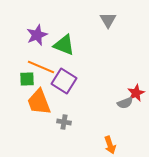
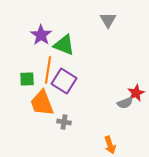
purple star: moved 4 px right; rotated 15 degrees counterclockwise
orange line: moved 7 px right, 3 px down; rotated 76 degrees clockwise
orange trapezoid: moved 3 px right, 1 px down
